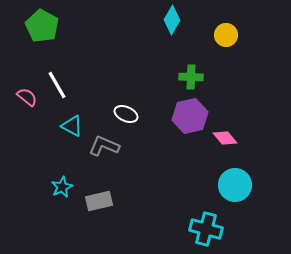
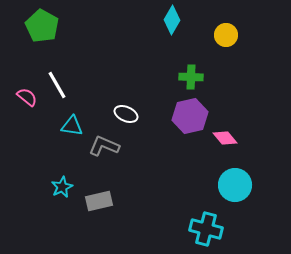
cyan triangle: rotated 20 degrees counterclockwise
